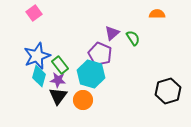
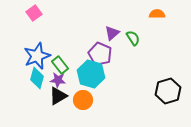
cyan diamond: moved 2 px left, 2 px down
black triangle: rotated 24 degrees clockwise
